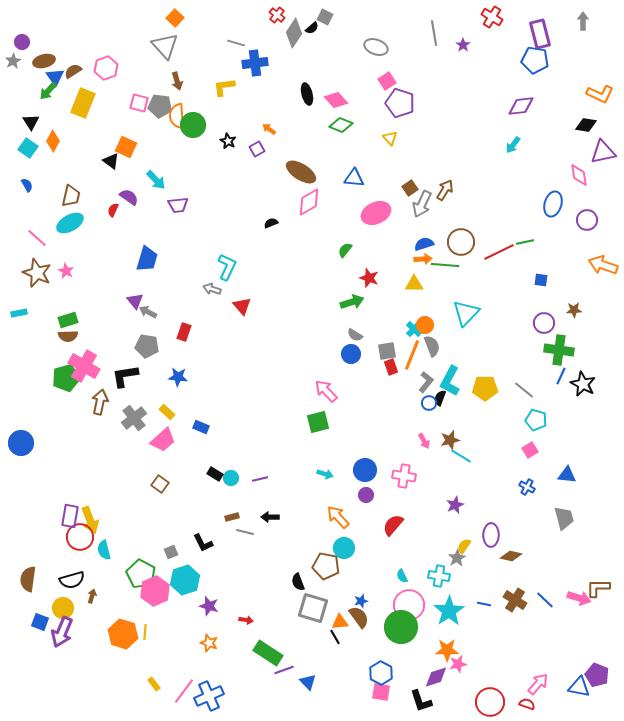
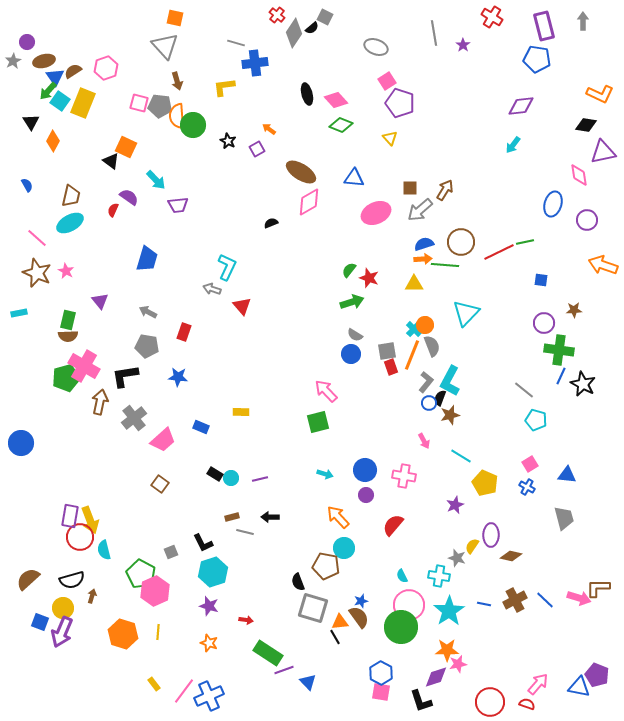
orange square at (175, 18): rotated 30 degrees counterclockwise
purple rectangle at (540, 34): moved 4 px right, 8 px up
purple circle at (22, 42): moved 5 px right
blue pentagon at (535, 60): moved 2 px right, 1 px up
cyan square at (28, 148): moved 32 px right, 47 px up
brown square at (410, 188): rotated 35 degrees clockwise
gray arrow at (422, 204): moved 2 px left, 6 px down; rotated 24 degrees clockwise
green semicircle at (345, 250): moved 4 px right, 20 px down
purple triangle at (135, 301): moved 35 px left
green rectangle at (68, 320): rotated 60 degrees counterclockwise
yellow pentagon at (485, 388): moved 95 px down; rotated 25 degrees clockwise
yellow rectangle at (167, 412): moved 74 px right; rotated 42 degrees counterclockwise
brown star at (450, 440): moved 25 px up
pink square at (530, 450): moved 14 px down
yellow semicircle at (464, 546): moved 8 px right
gray star at (457, 558): rotated 24 degrees counterclockwise
brown semicircle at (28, 579): rotated 40 degrees clockwise
cyan hexagon at (185, 580): moved 28 px right, 8 px up
brown cross at (515, 600): rotated 30 degrees clockwise
yellow line at (145, 632): moved 13 px right
